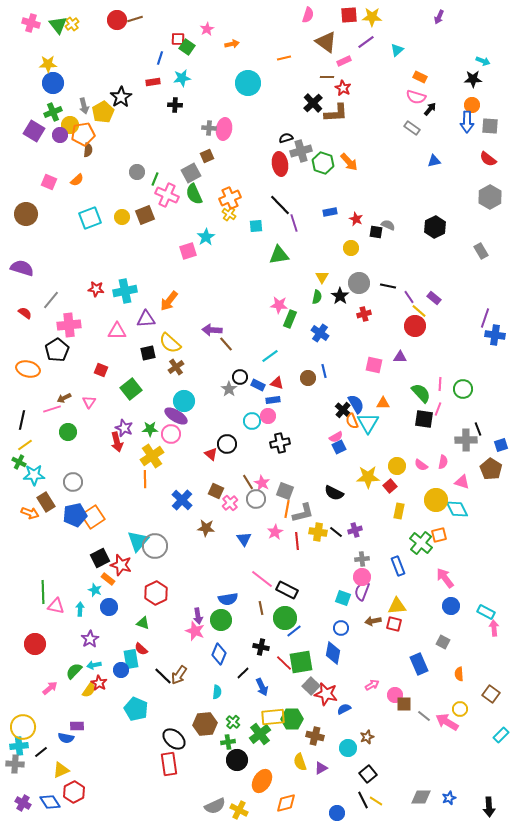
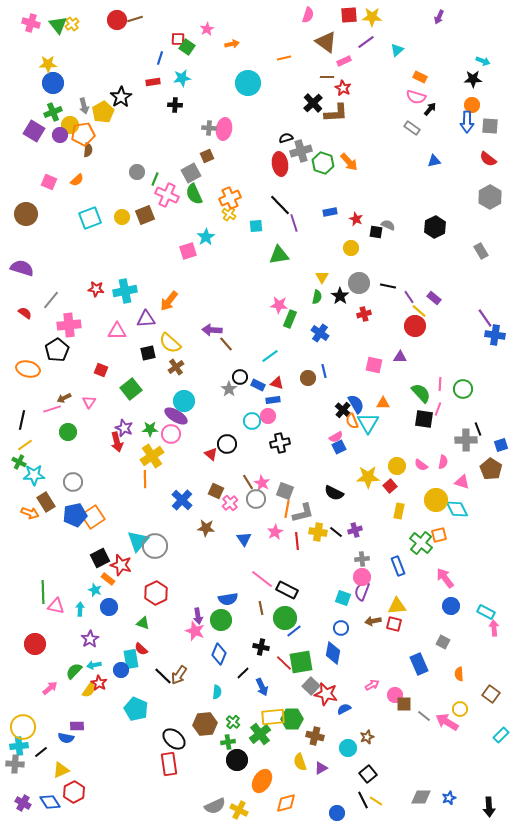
purple line at (485, 318): rotated 54 degrees counterclockwise
